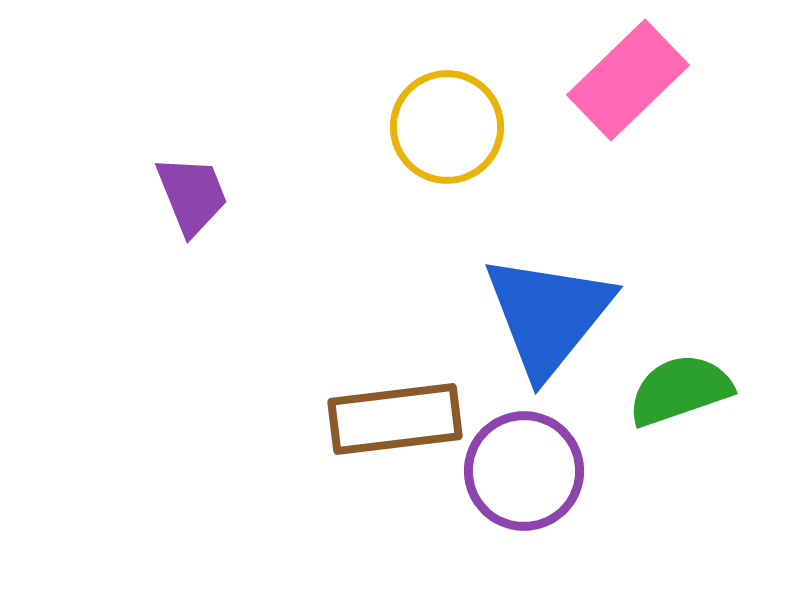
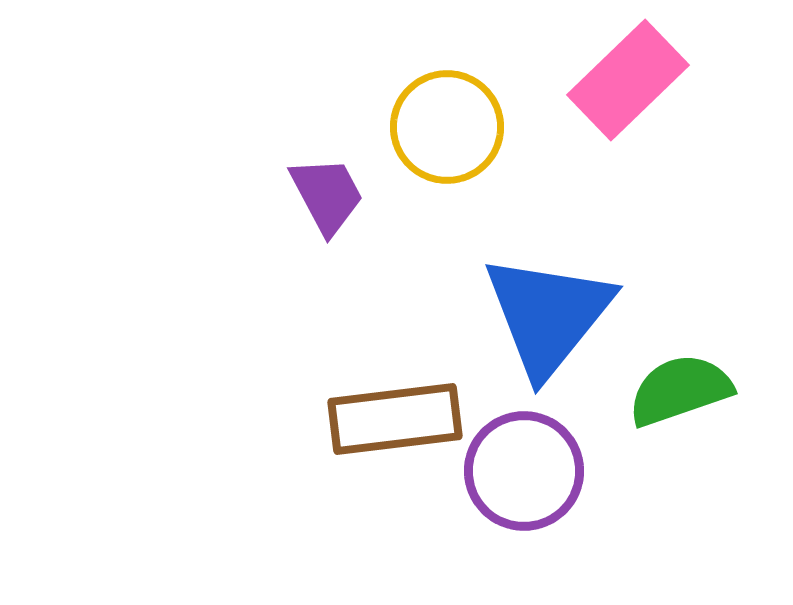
purple trapezoid: moved 135 px right; rotated 6 degrees counterclockwise
